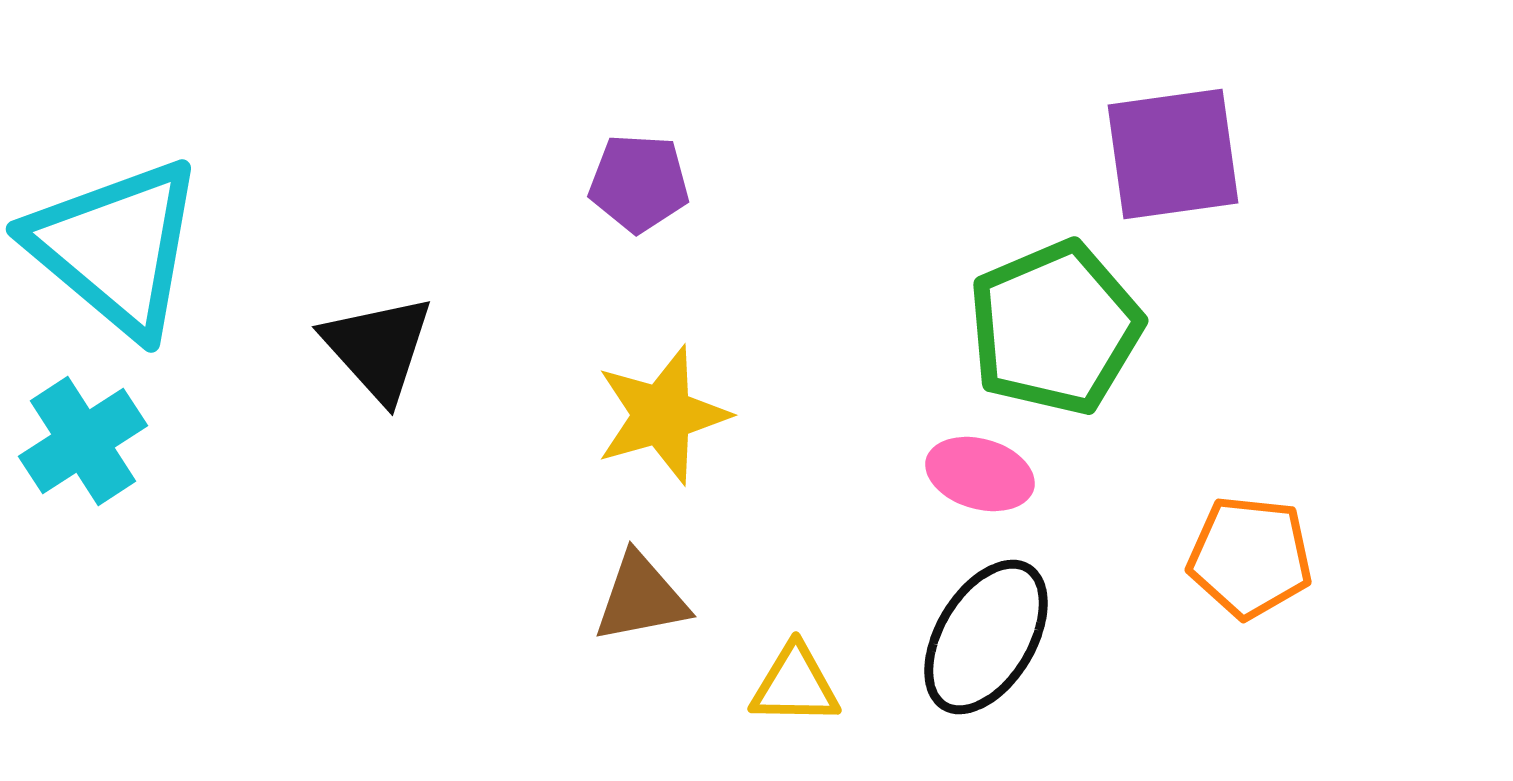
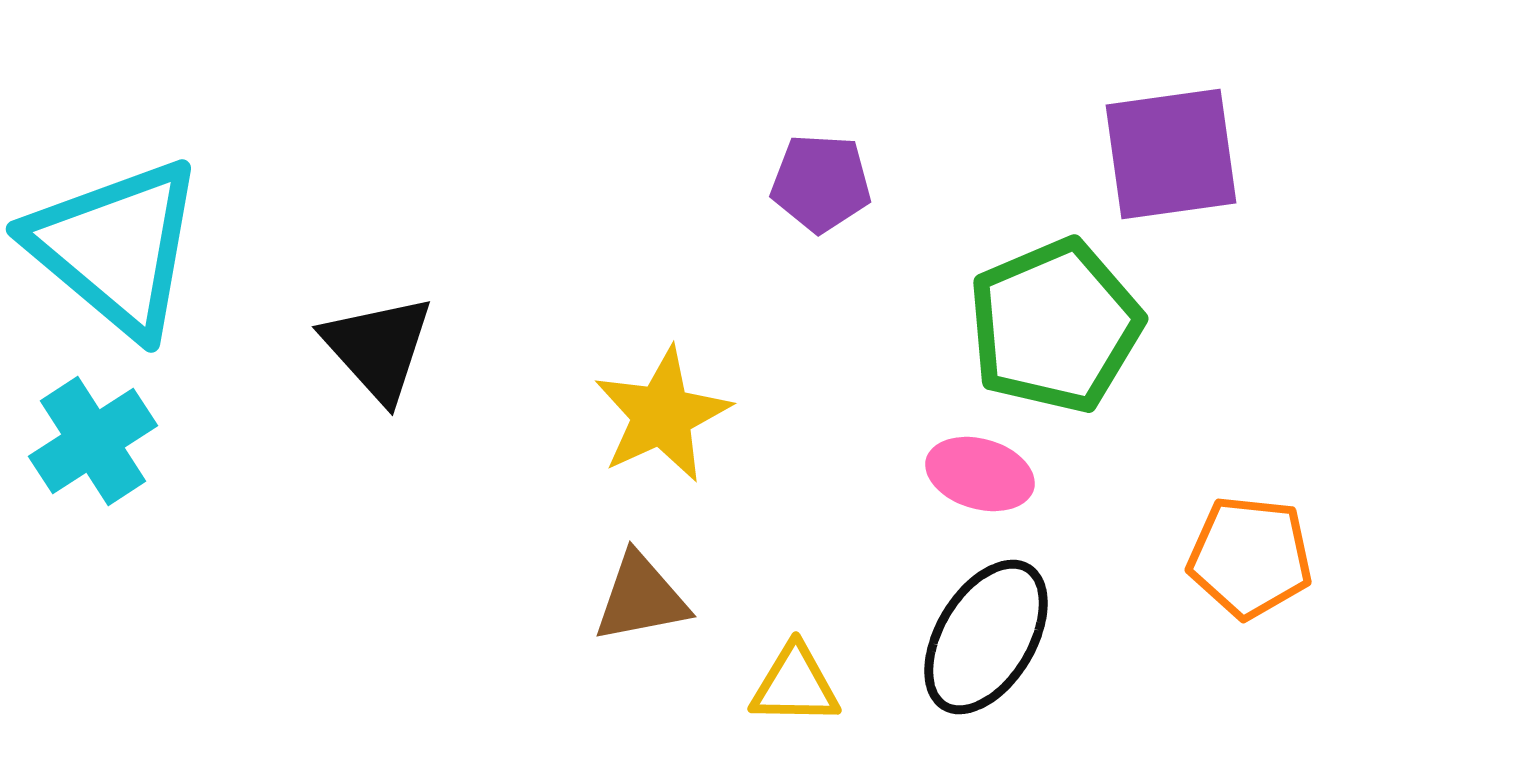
purple square: moved 2 px left
purple pentagon: moved 182 px right
green pentagon: moved 2 px up
yellow star: rotated 9 degrees counterclockwise
cyan cross: moved 10 px right
